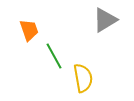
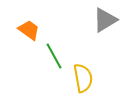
orange trapezoid: rotated 35 degrees counterclockwise
